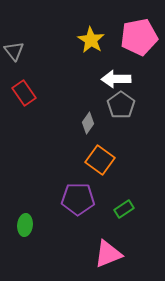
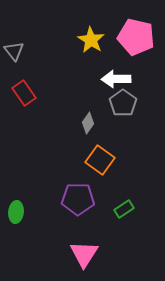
pink pentagon: moved 3 px left; rotated 24 degrees clockwise
gray pentagon: moved 2 px right, 2 px up
green ellipse: moved 9 px left, 13 px up
pink triangle: moved 24 px left; rotated 36 degrees counterclockwise
